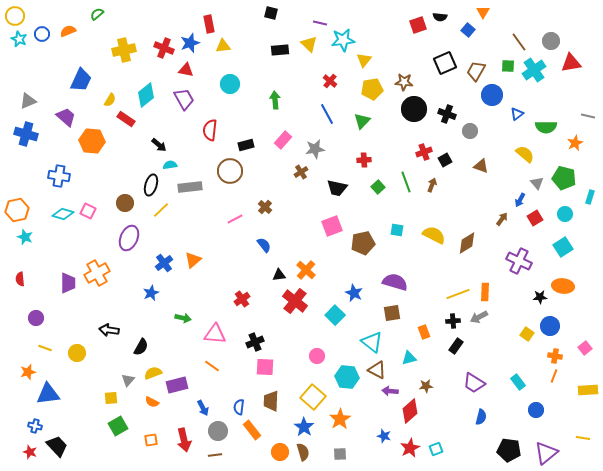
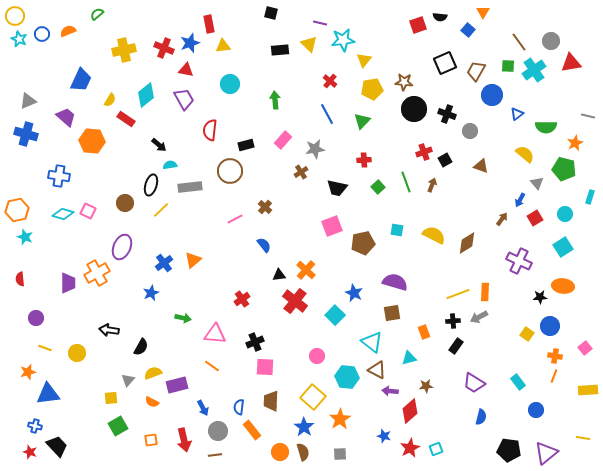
green pentagon at (564, 178): moved 9 px up
purple ellipse at (129, 238): moved 7 px left, 9 px down
